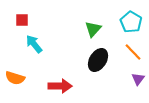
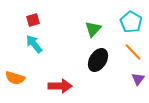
red square: moved 11 px right; rotated 16 degrees counterclockwise
